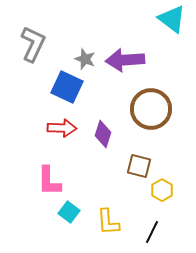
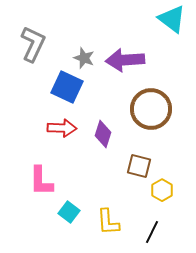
gray star: moved 1 px left, 1 px up
pink L-shape: moved 8 px left
